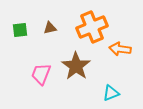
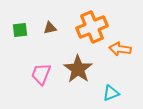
brown star: moved 2 px right, 3 px down
